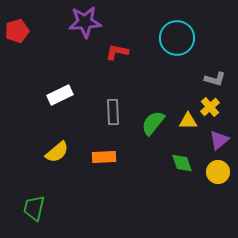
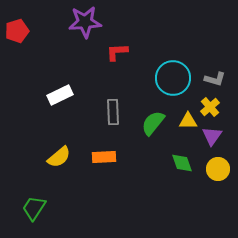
cyan circle: moved 4 px left, 40 px down
red L-shape: rotated 15 degrees counterclockwise
purple triangle: moved 7 px left, 4 px up; rotated 15 degrees counterclockwise
yellow semicircle: moved 2 px right, 5 px down
yellow circle: moved 3 px up
green trapezoid: rotated 20 degrees clockwise
